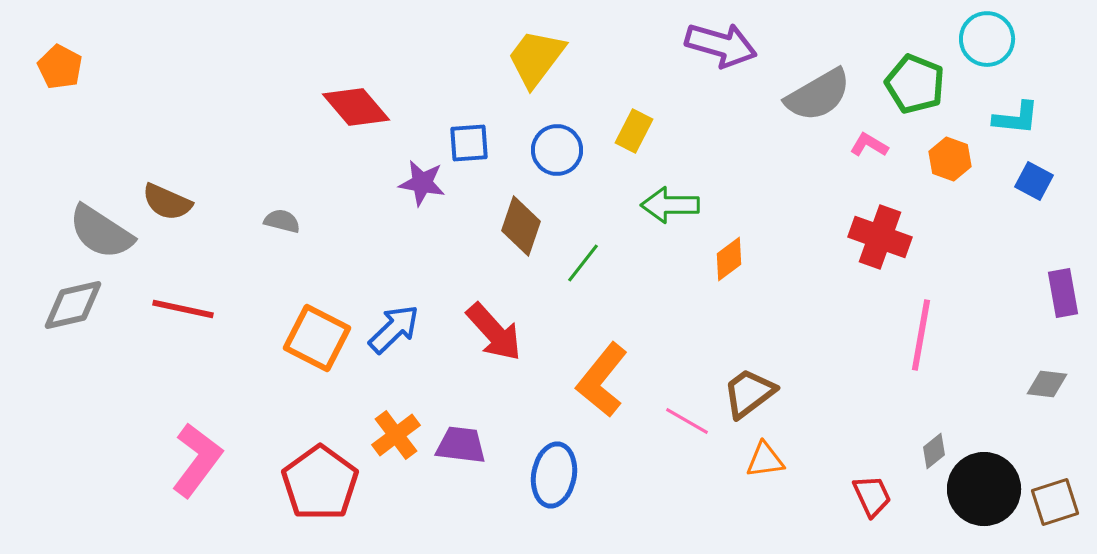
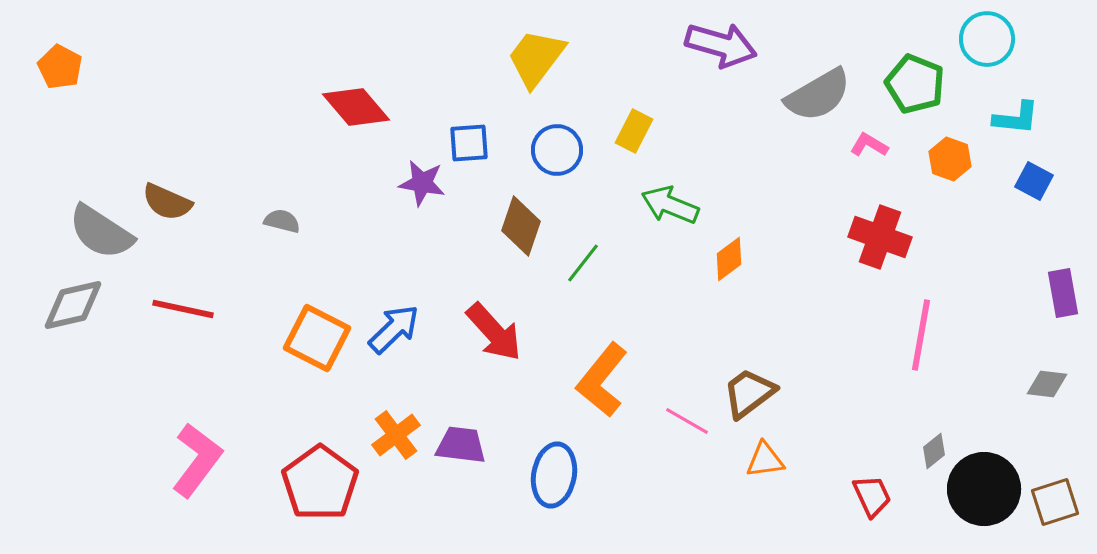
green arrow at (670, 205): rotated 22 degrees clockwise
